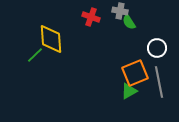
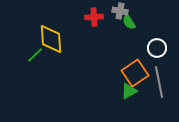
red cross: moved 3 px right; rotated 24 degrees counterclockwise
orange square: rotated 12 degrees counterclockwise
